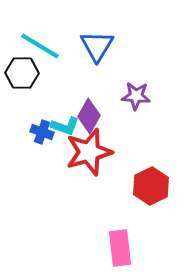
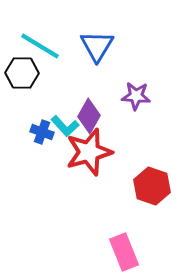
cyan L-shape: rotated 28 degrees clockwise
red hexagon: moved 1 px right; rotated 15 degrees counterclockwise
pink rectangle: moved 4 px right, 4 px down; rotated 15 degrees counterclockwise
